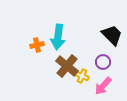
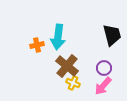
black trapezoid: rotated 30 degrees clockwise
purple circle: moved 1 px right, 6 px down
yellow cross: moved 9 px left, 7 px down
